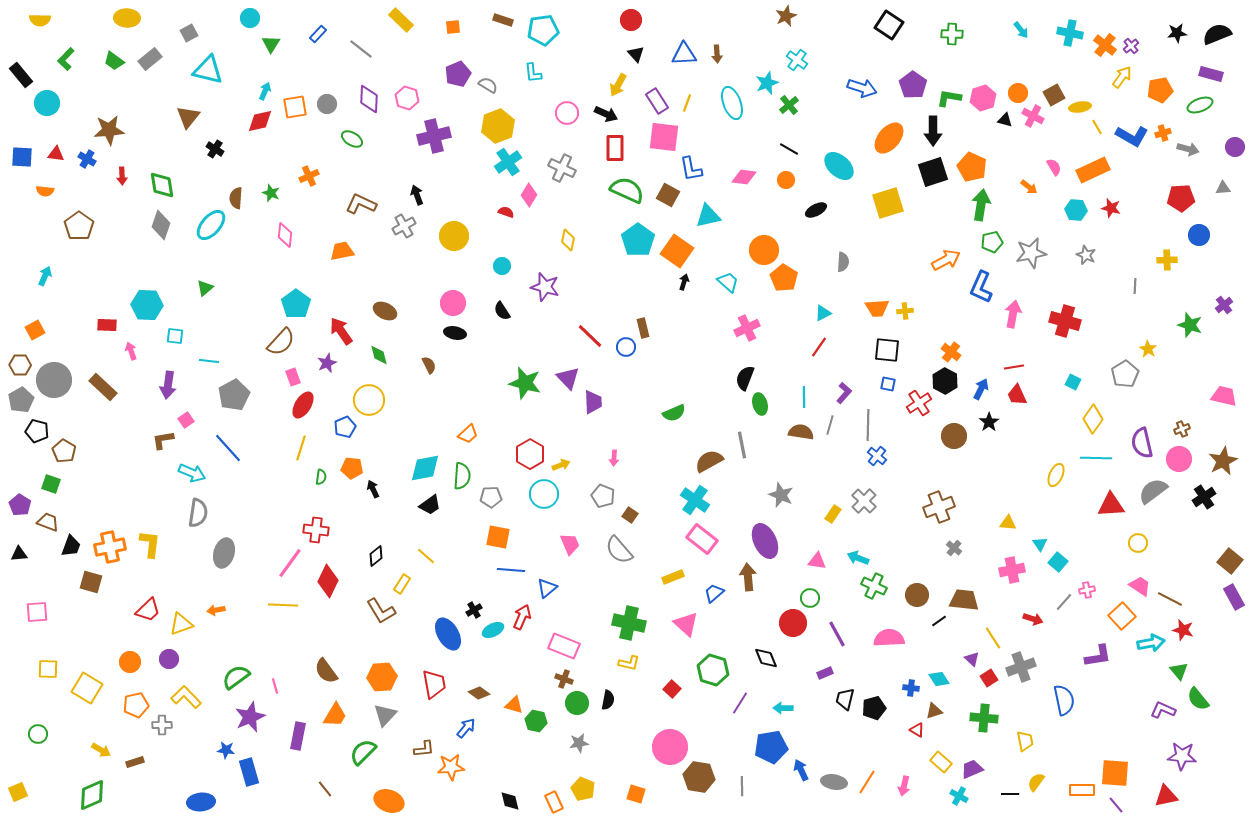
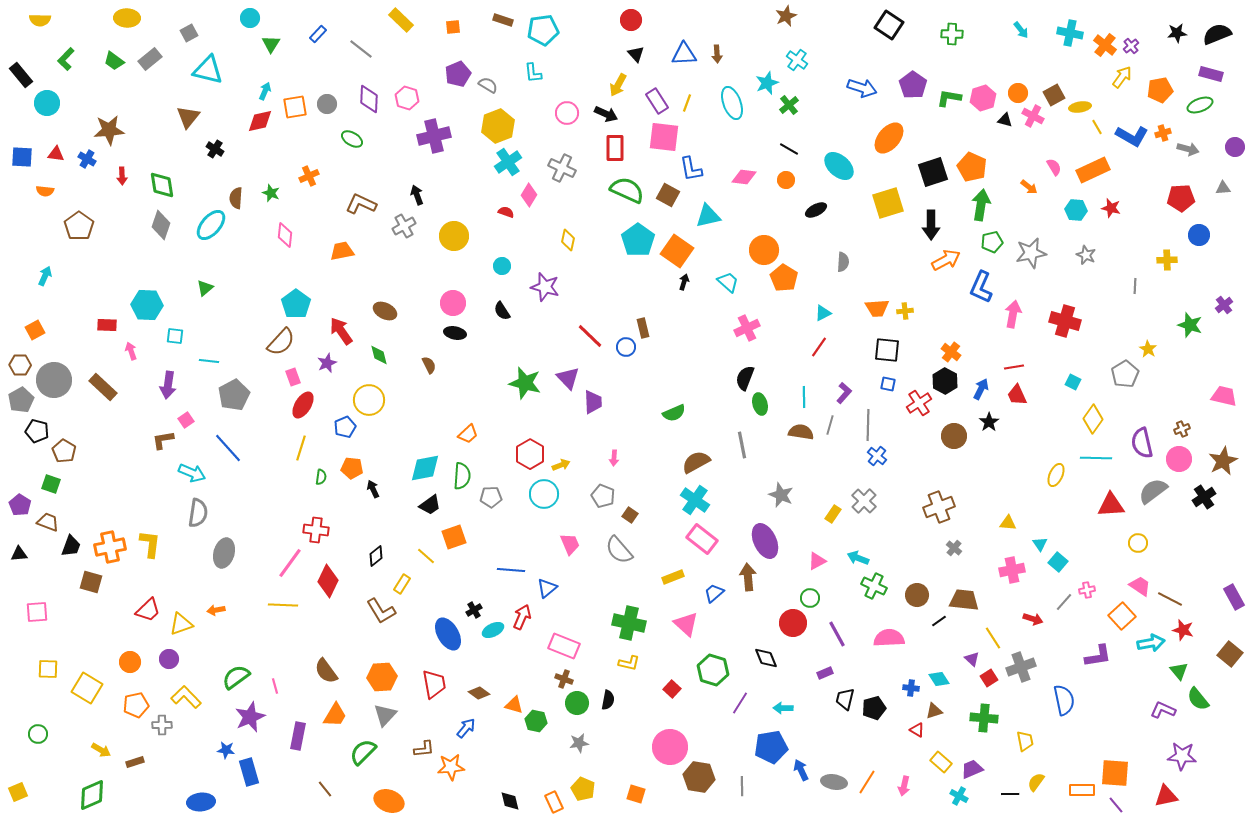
black arrow at (933, 131): moved 2 px left, 94 px down
brown semicircle at (709, 461): moved 13 px left, 1 px down
orange square at (498, 537): moved 44 px left; rotated 30 degrees counterclockwise
pink triangle at (817, 561): rotated 36 degrees counterclockwise
brown square at (1230, 561): moved 93 px down
